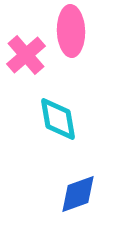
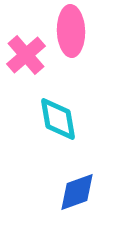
blue diamond: moved 1 px left, 2 px up
